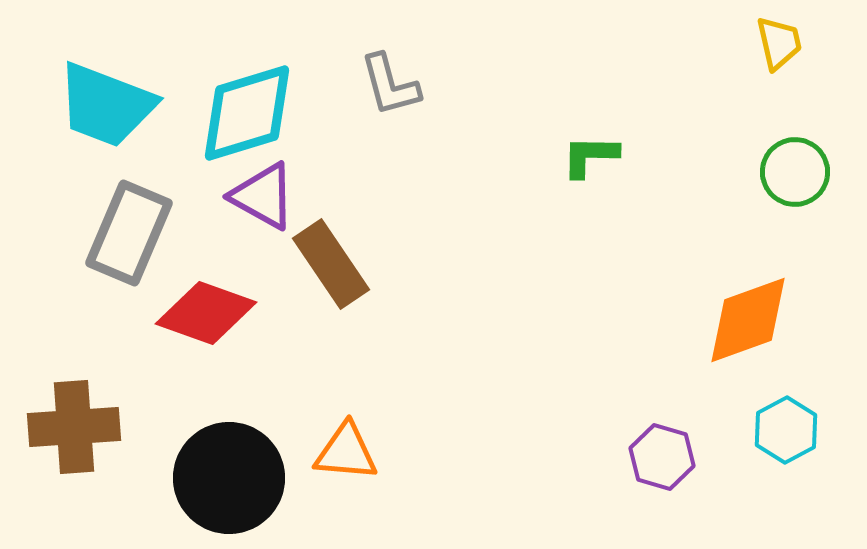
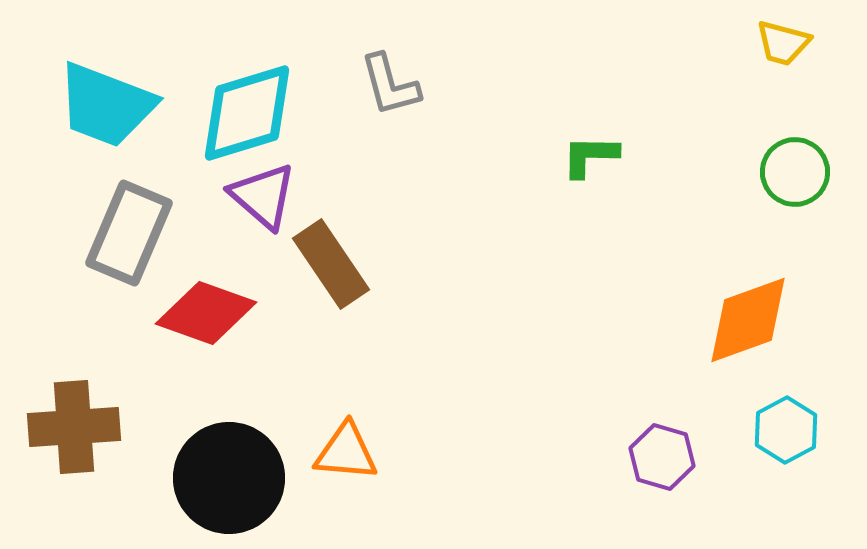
yellow trapezoid: moved 4 px right; rotated 118 degrees clockwise
purple triangle: rotated 12 degrees clockwise
